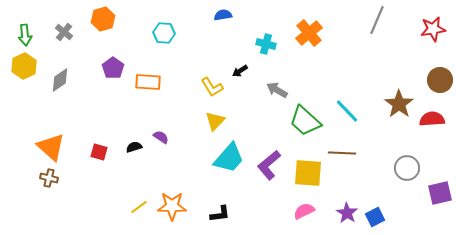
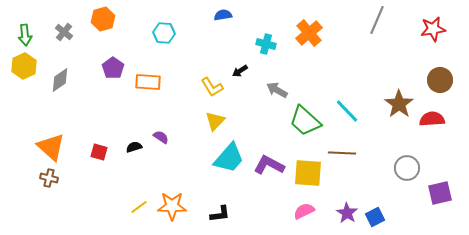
purple L-shape: rotated 68 degrees clockwise
